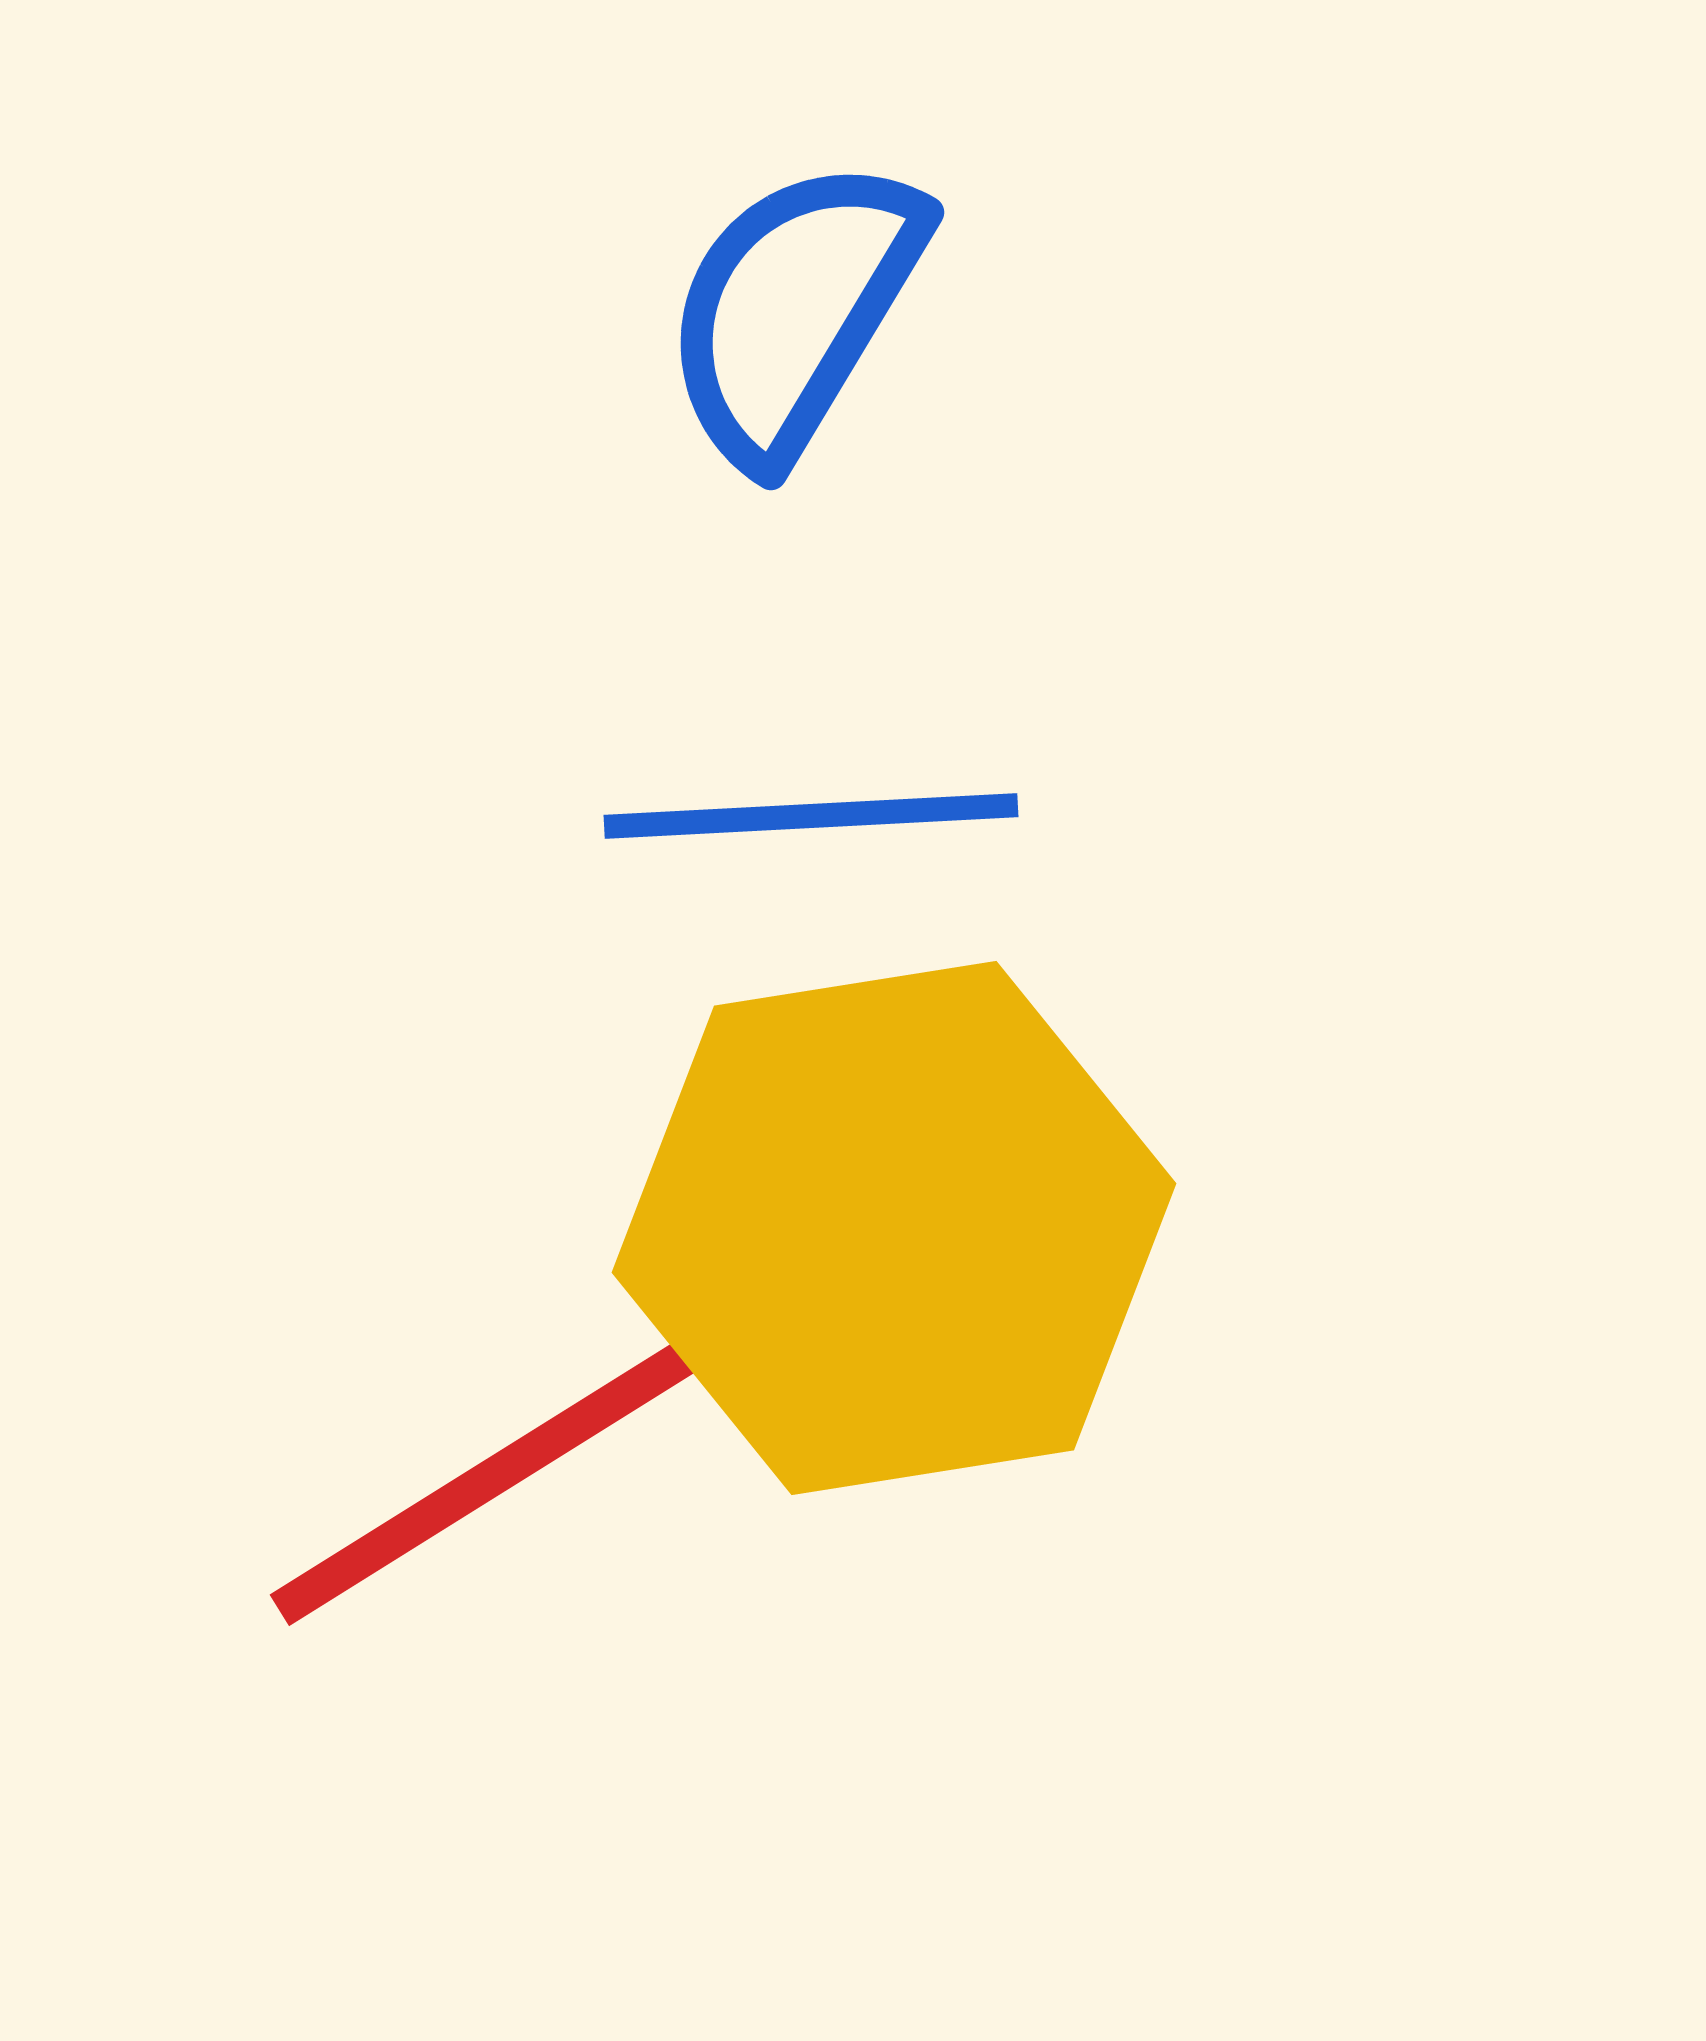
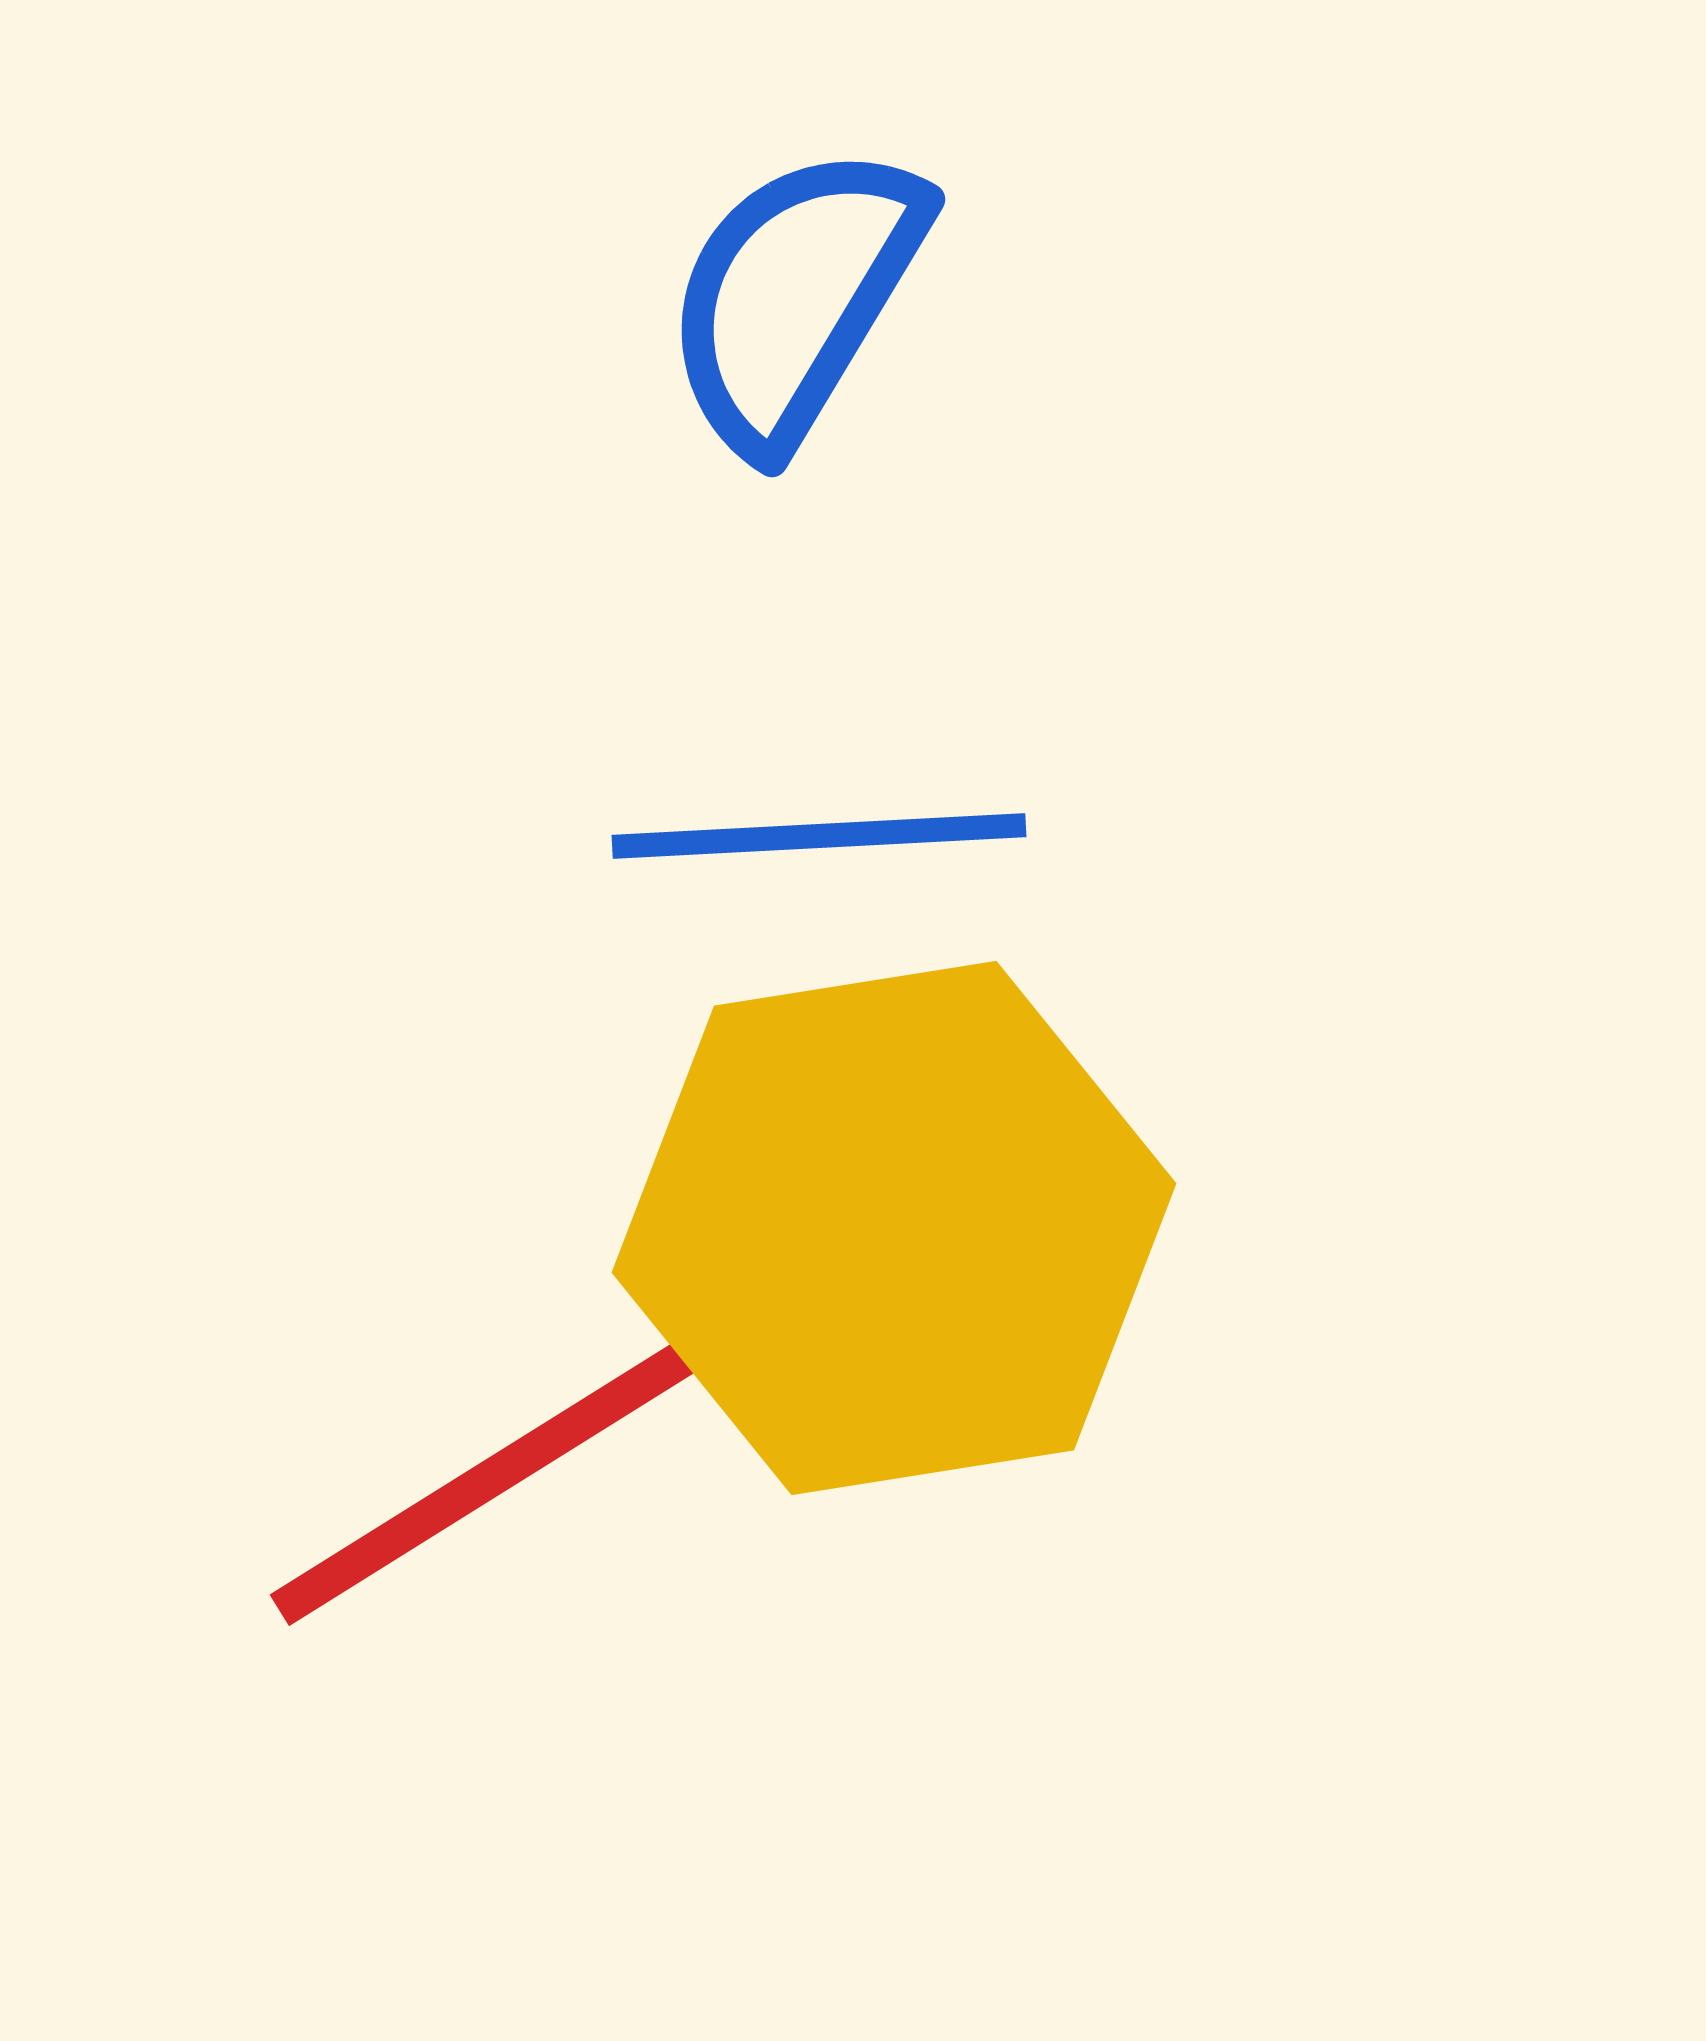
blue semicircle: moved 1 px right, 13 px up
blue line: moved 8 px right, 20 px down
